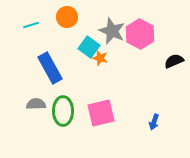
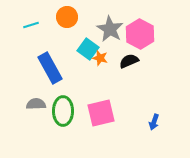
gray star: moved 2 px left, 2 px up; rotated 8 degrees clockwise
cyan square: moved 1 px left, 2 px down
black semicircle: moved 45 px left
